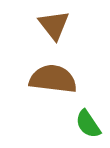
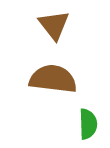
green semicircle: rotated 148 degrees counterclockwise
